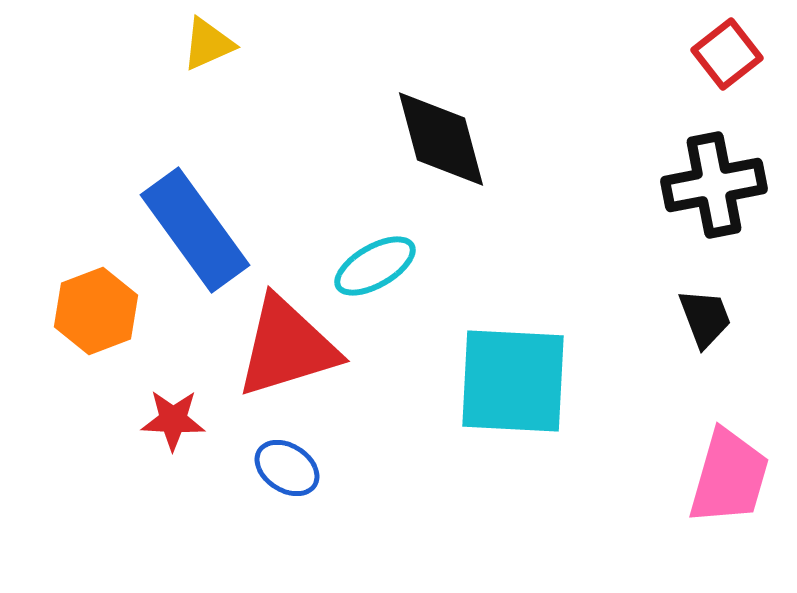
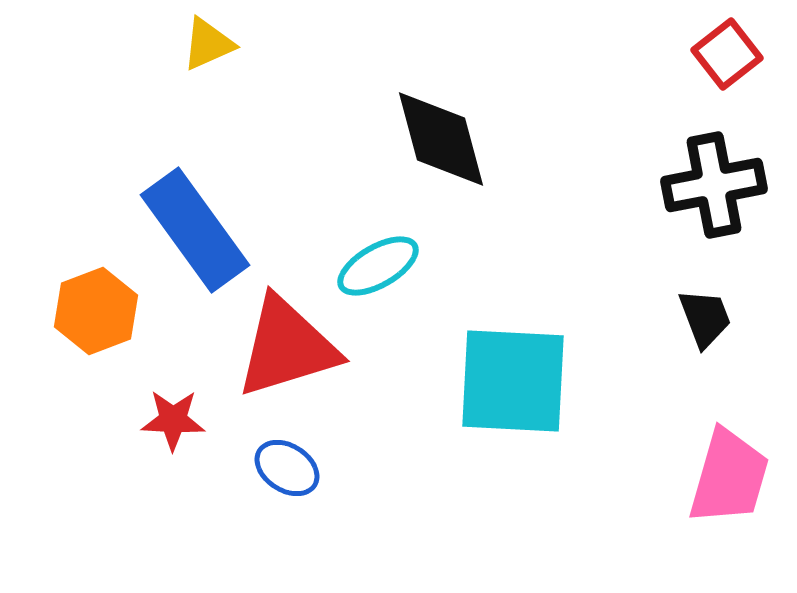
cyan ellipse: moved 3 px right
